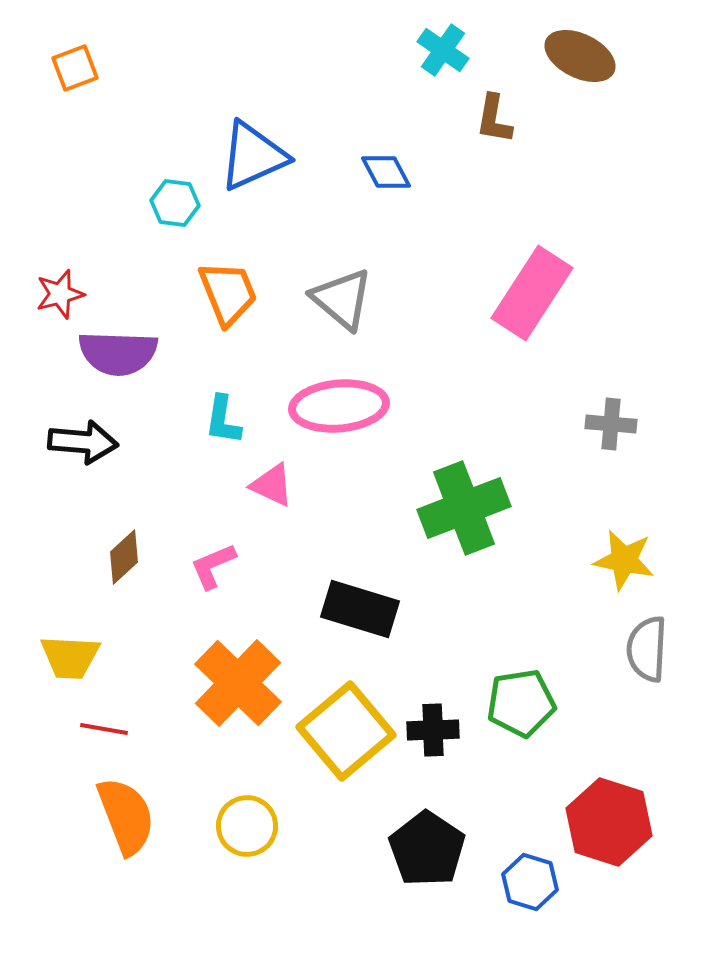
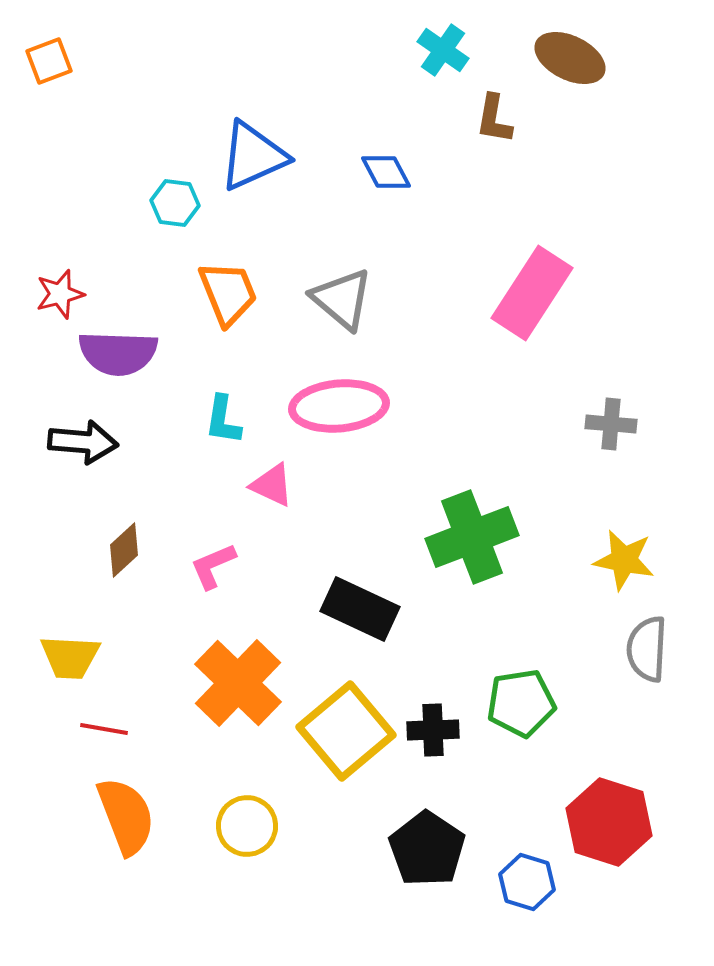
brown ellipse: moved 10 px left, 2 px down
orange square: moved 26 px left, 7 px up
green cross: moved 8 px right, 29 px down
brown diamond: moved 7 px up
black rectangle: rotated 8 degrees clockwise
blue hexagon: moved 3 px left
